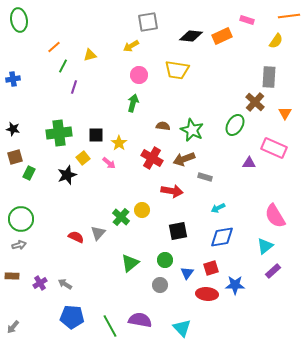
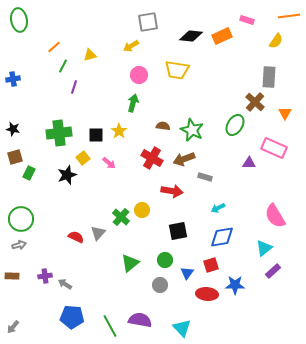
yellow star at (119, 143): moved 12 px up
cyan triangle at (265, 246): moved 1 px left, 2 px down
red square at (211, 268): moved 3 px up
purple cross at (40, 283): moved 5 px right, 7 px up; rotated 24 degrees clockwise
